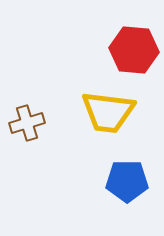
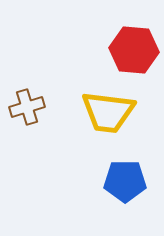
brown cross: moved 16 px up
blue pentagon: moved 2 px left
